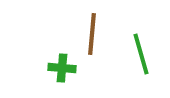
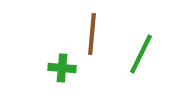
green line: rotated 42 degrees clockwise
